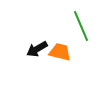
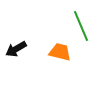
black arrow: moved 21 px left
